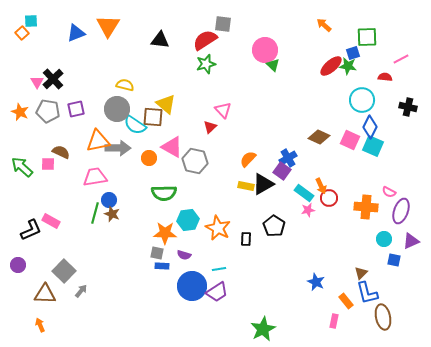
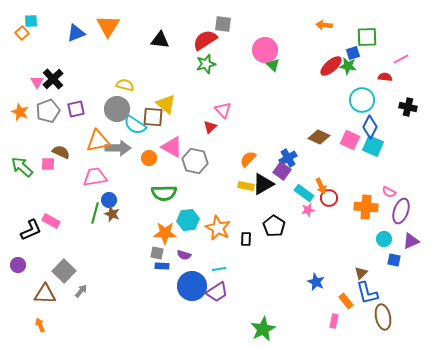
orange arrow at (324, 25): rotated 35 degrees counterclockwise
gray pentagon at (48, 111): rotated 30 degrees counterclockwise
